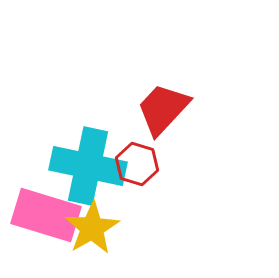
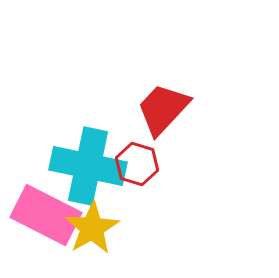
pink rectangle: rotated 10 degrees clockwise
